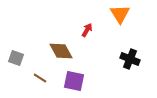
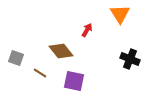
brown diamond: rotated 10 degrees counterclockwise
brown line: moved 5 px up
